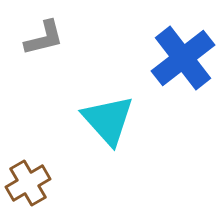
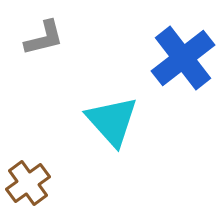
cyan triangle: moved 4 px right, 1 px down
brown cross: rotated 6 degrees counterclockwise
